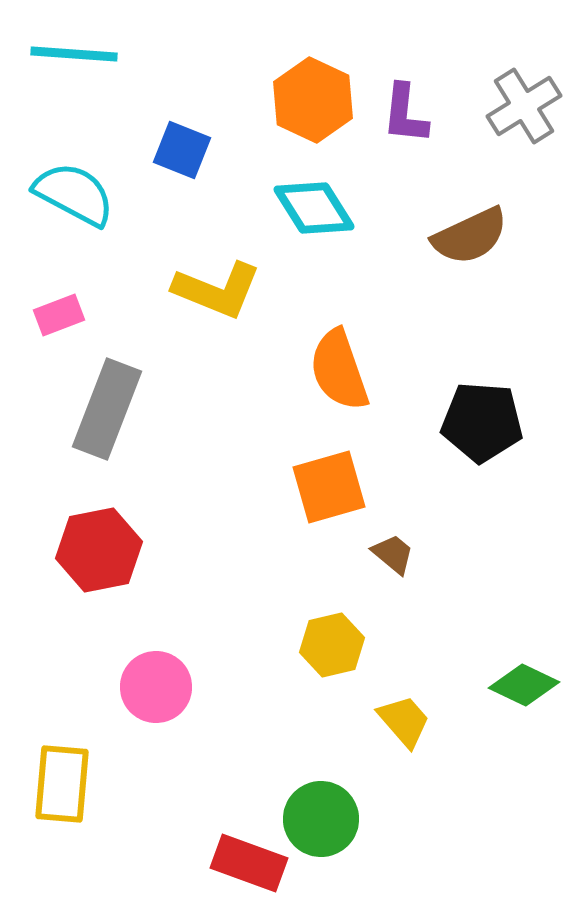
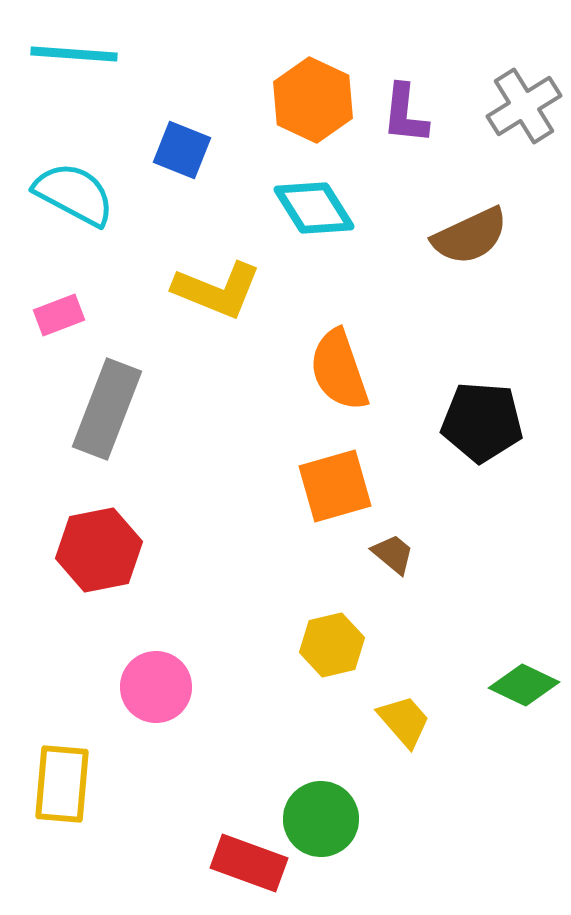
orange square: moved 6 px right, 1 px up
